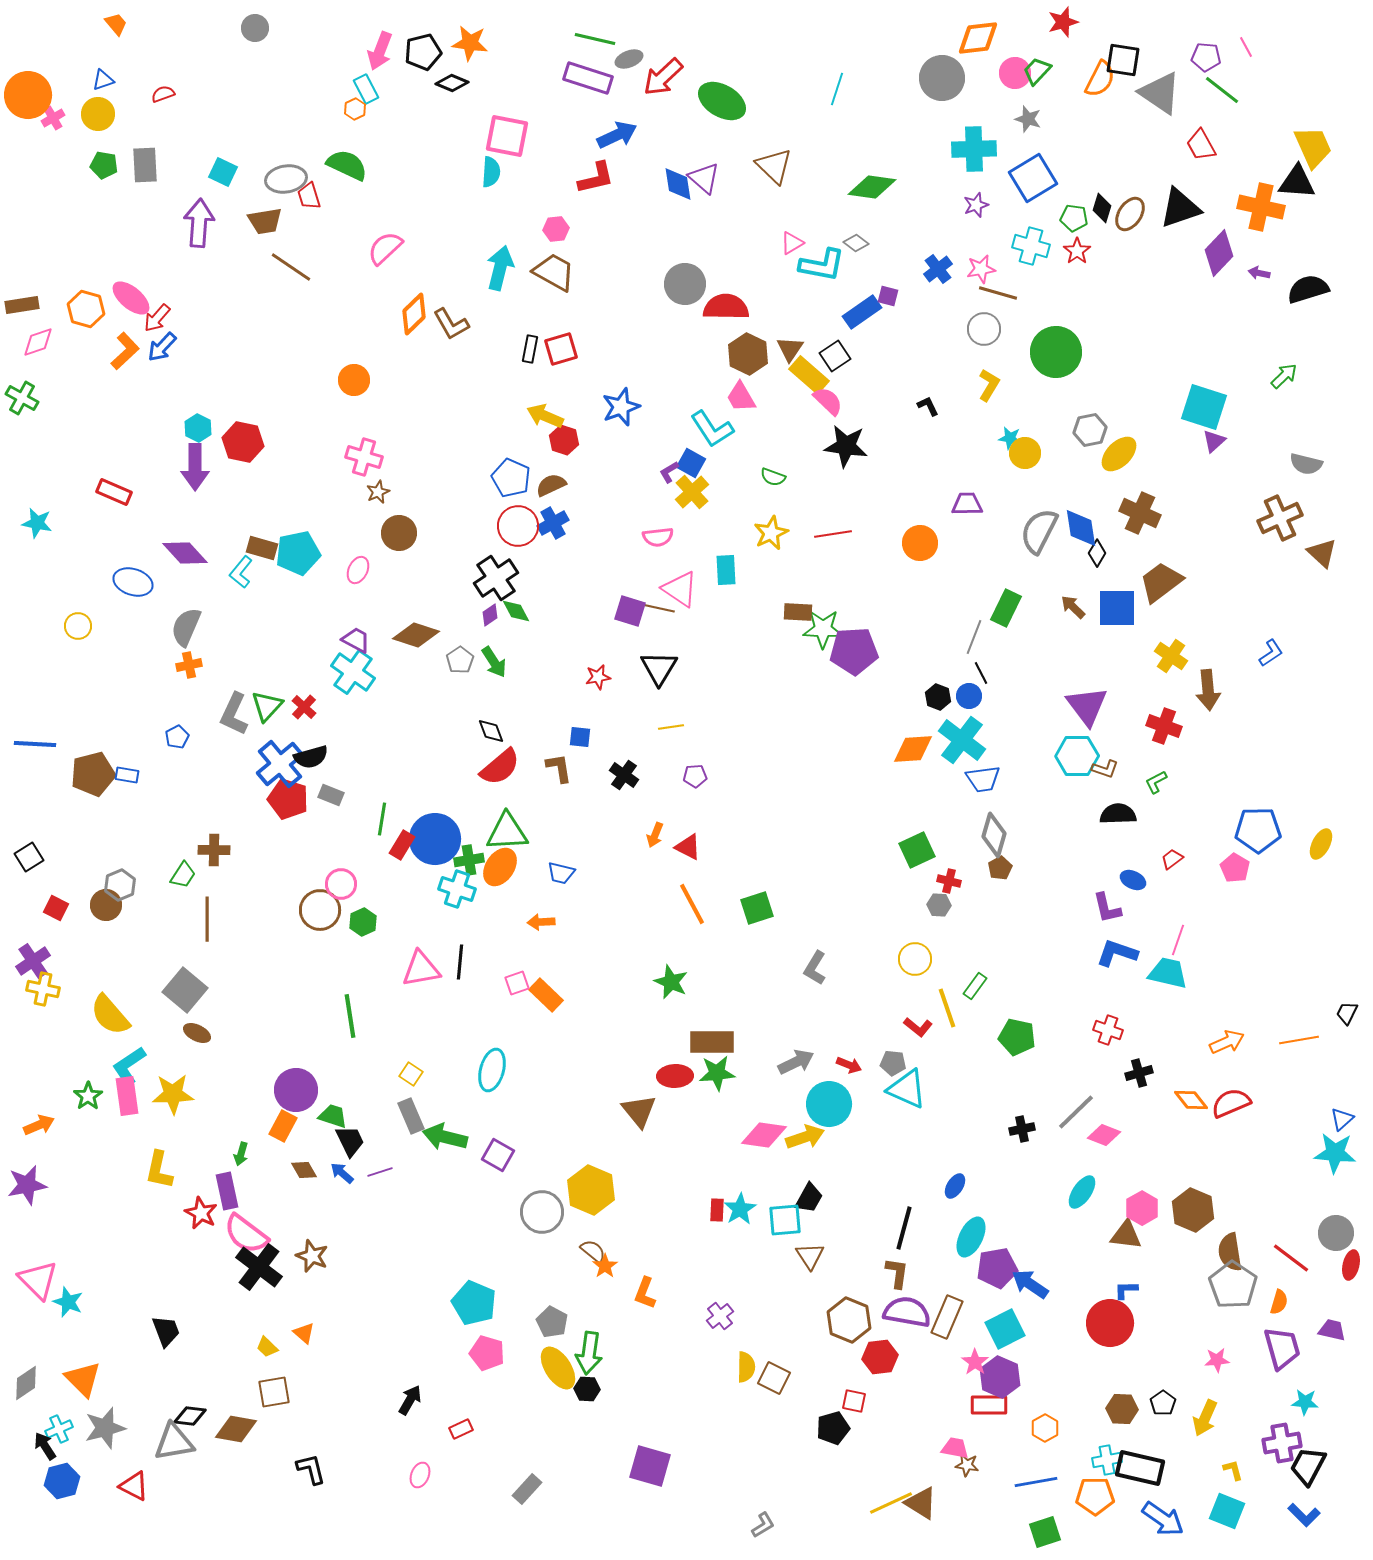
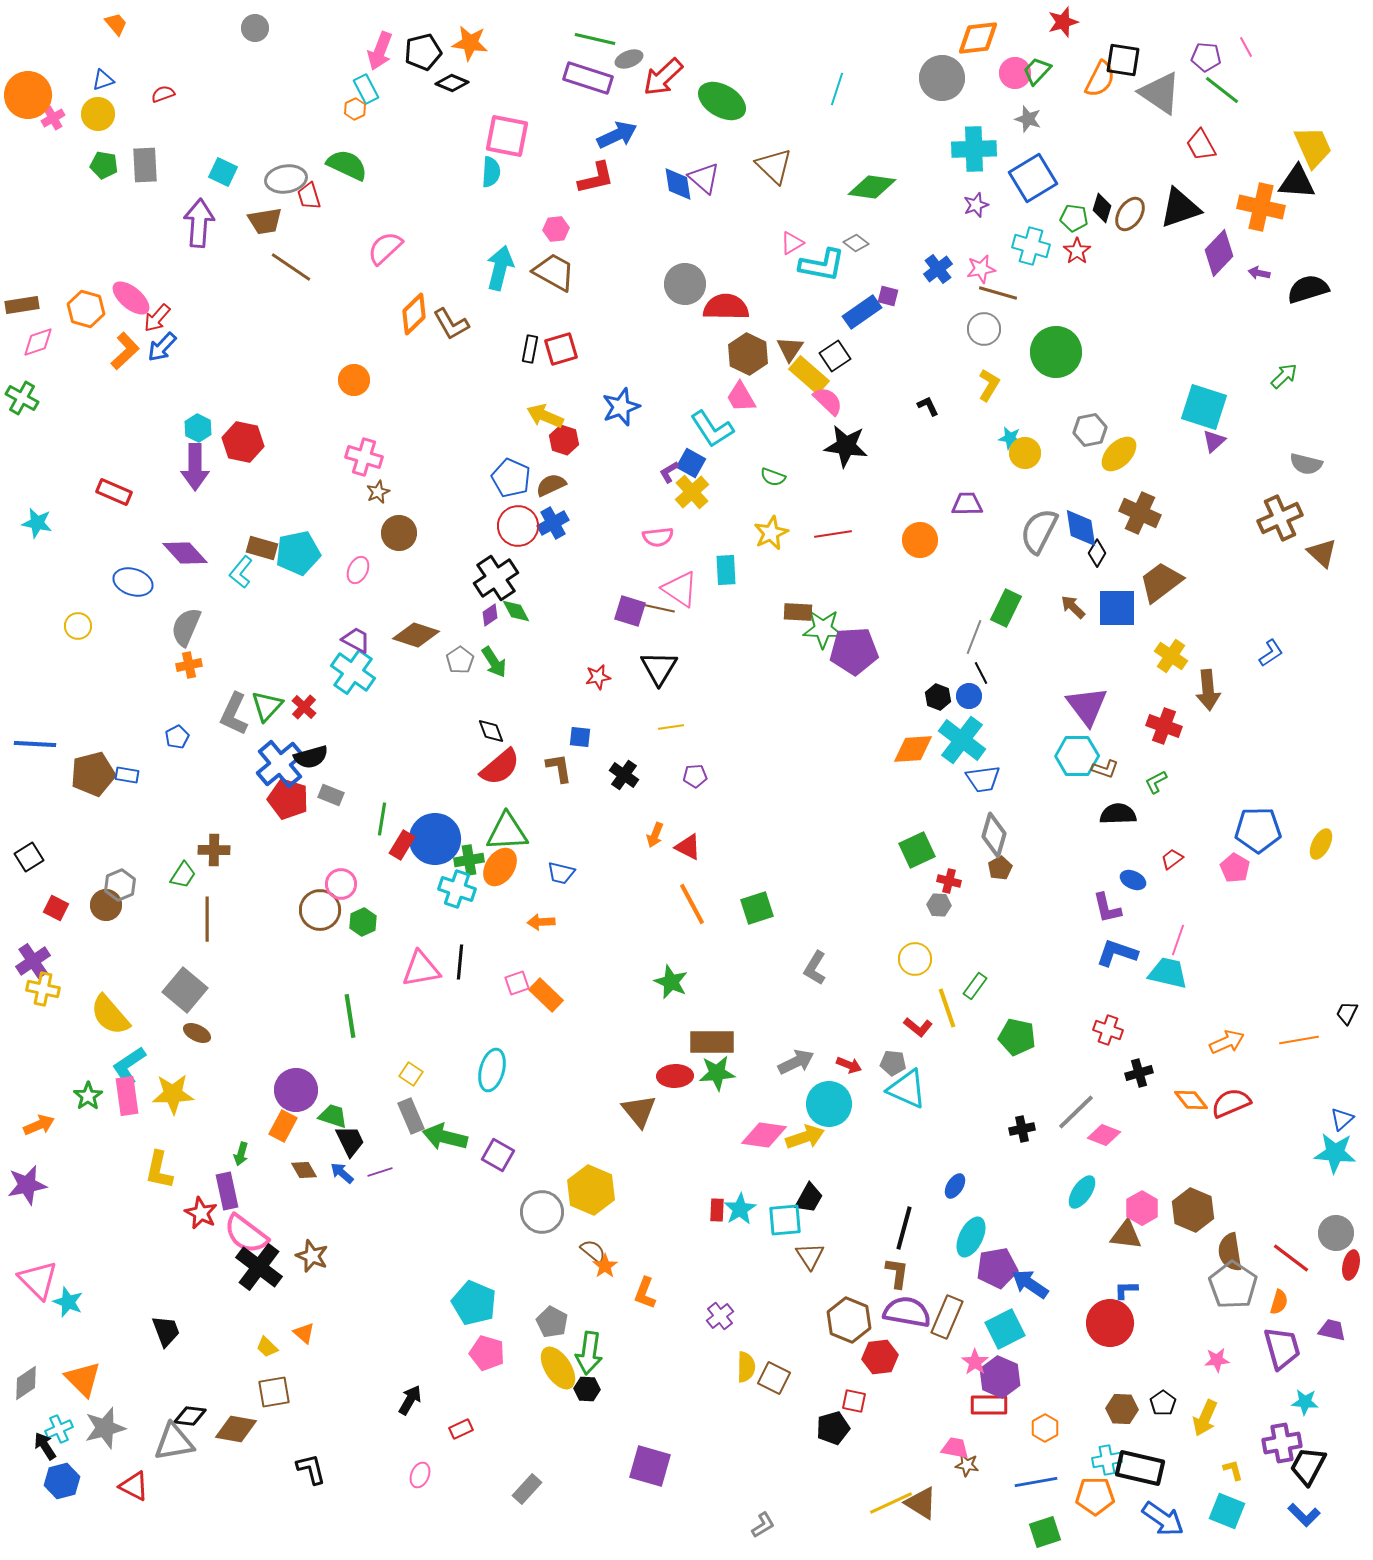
orange circle at (920, 543): moved 3 px up
